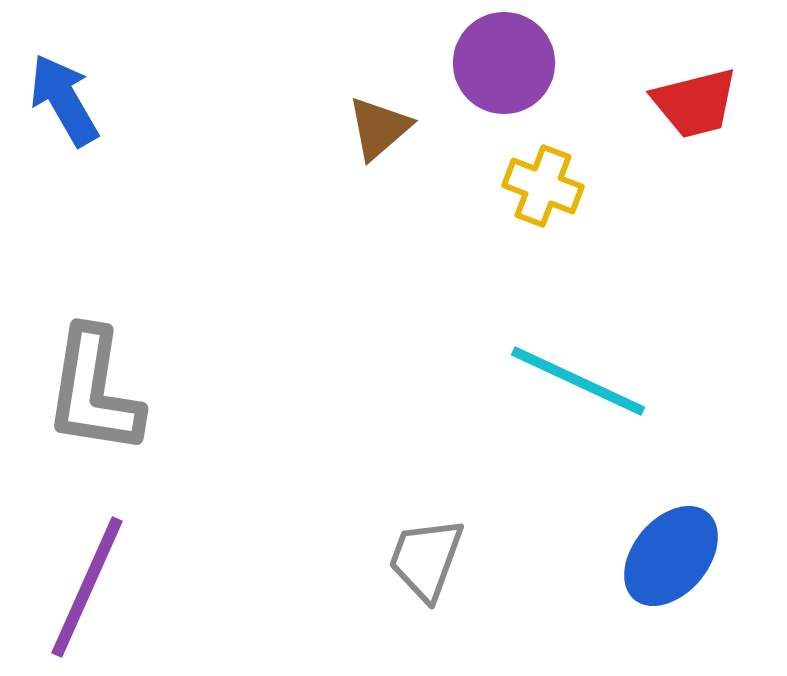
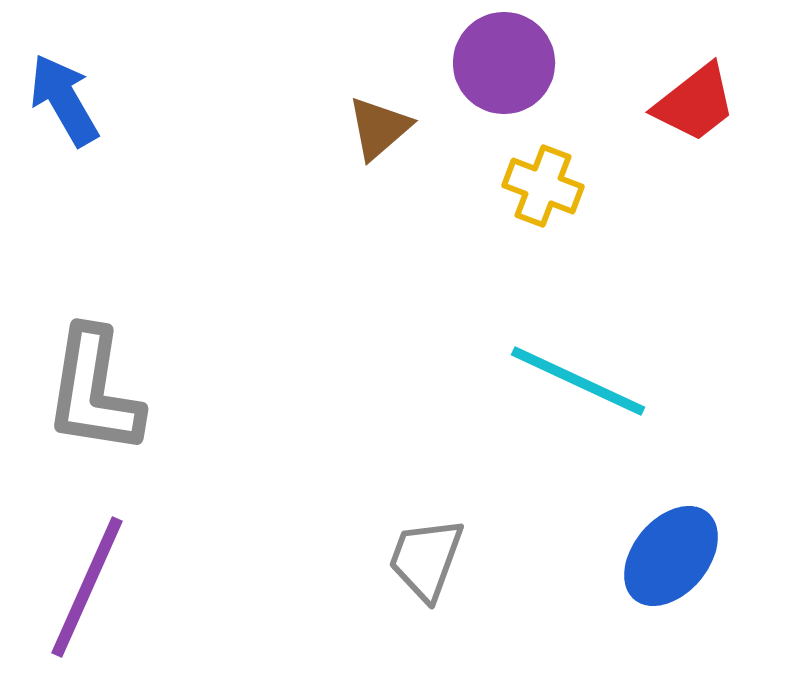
red trapezoid: rotated 24 degrees counterclockwise
